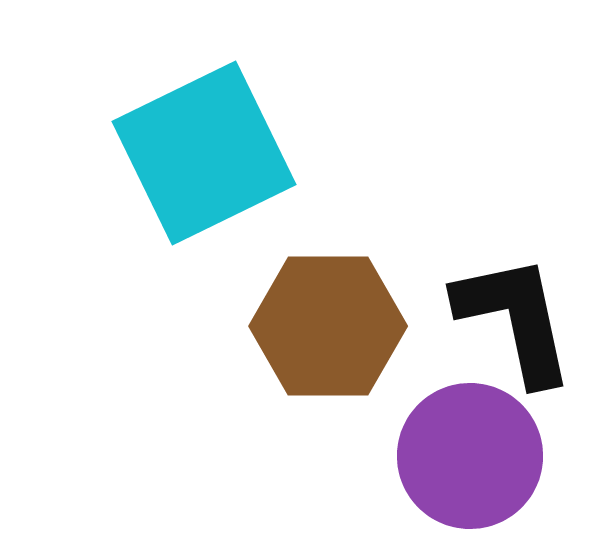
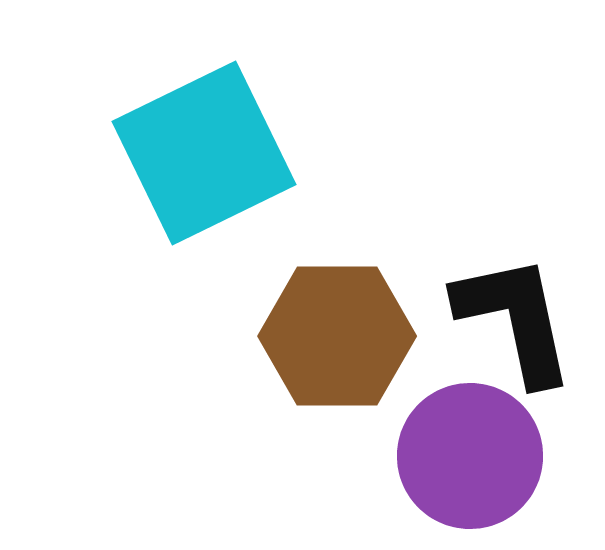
brown hexagon: moved 9 px right, 10 px down
